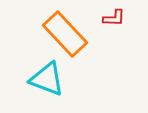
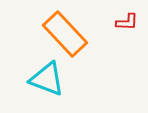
red L-shape: moved 13 px right, 4 px down
